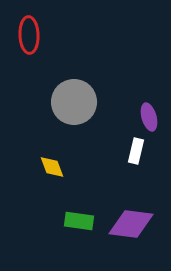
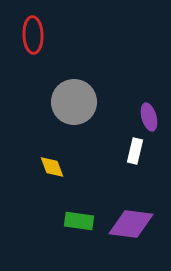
red ellipse: moved 4 px right
white rectangle: moved 1 px left
